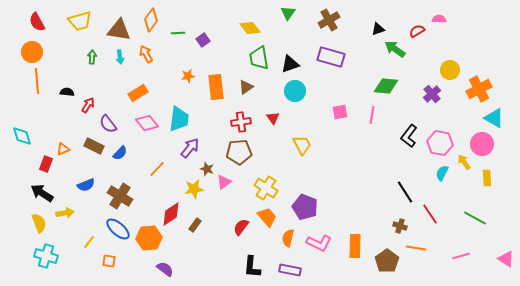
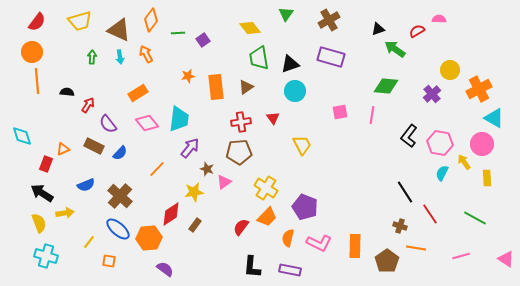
green triangle at (288, 13): moved 2 px left, 1 px down
red semicircle at (37, 22): rotated 114 degrees counterclockwise
brown triangle at (119, 30): rotated 15 degrees clockwise
yellow star at (194, 189): moved 3 px down
brown cross at (120, 196): rotated 10 degrees clockwise
orange trapezoid at (267, 217): rotated 85 degrees clockwise
